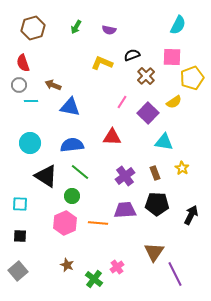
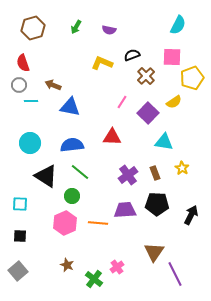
purple cross: moved 3 px right, 1 px up
